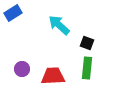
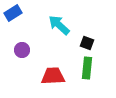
purple circle: moved 19 px up
